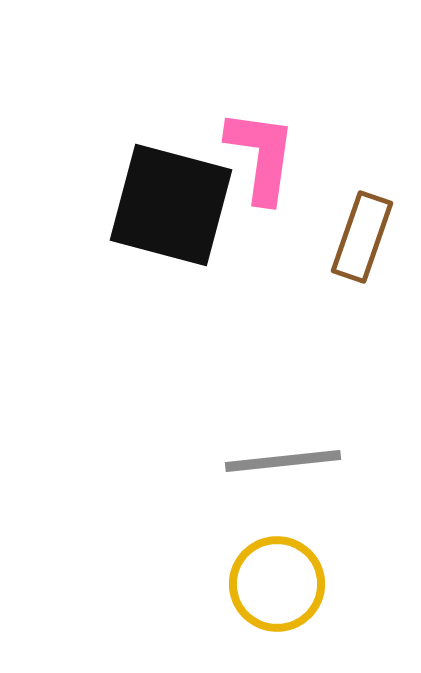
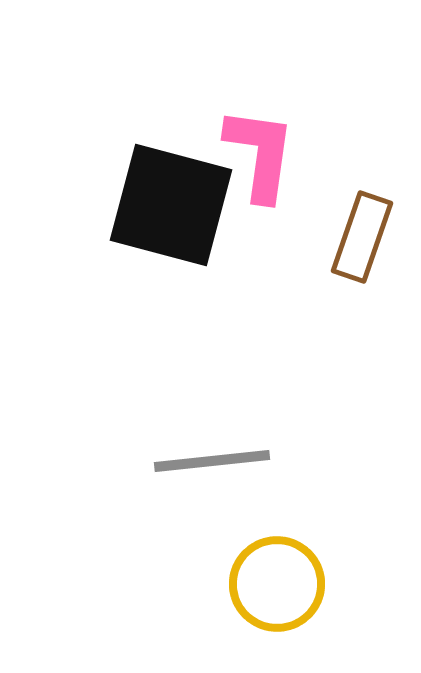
pink L-shape: moved 1 px left, 2 px up
gray line: moved 71 px left
